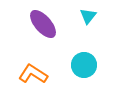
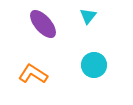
cyan circle: moved 10 px right
